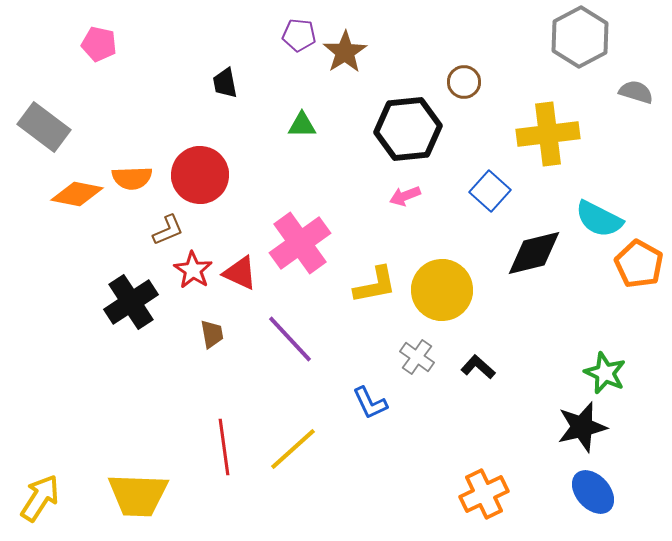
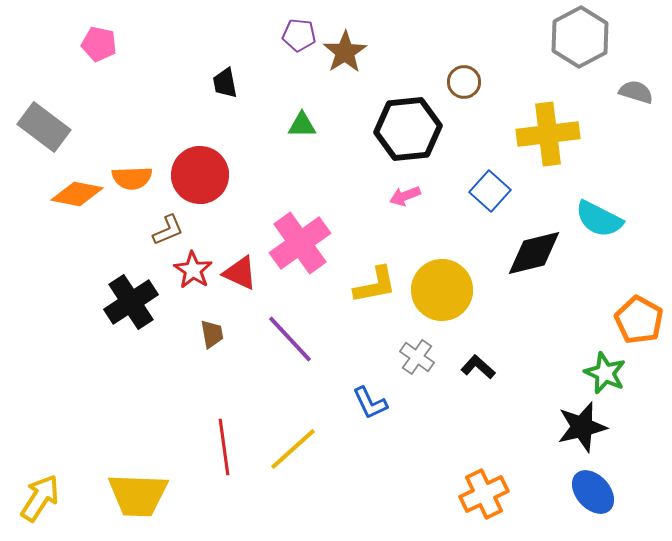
orange pentagon: moved 56 px down
